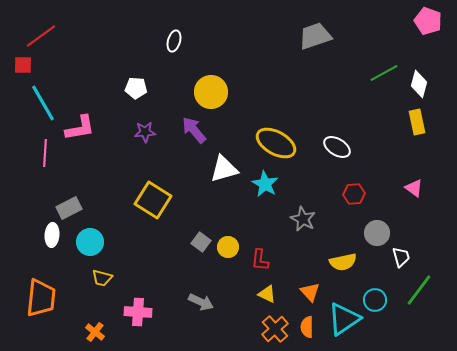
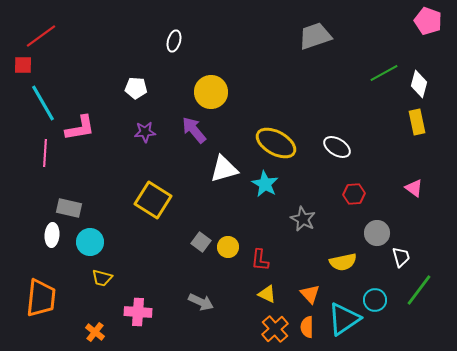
gray rectangle at (69, 208): rotated 40 degrees clockwise
orange triangle at (310, 292): moved 2 px down
